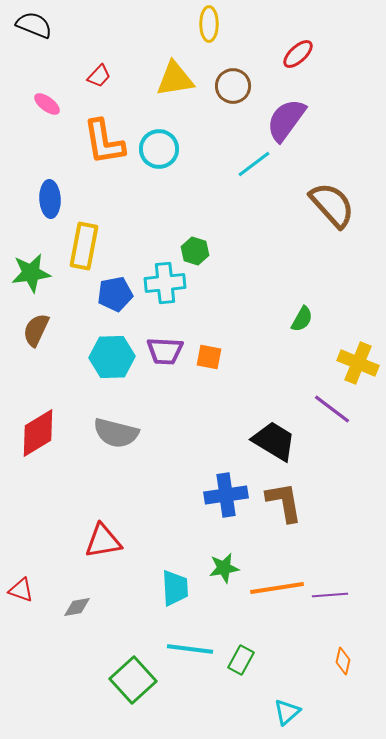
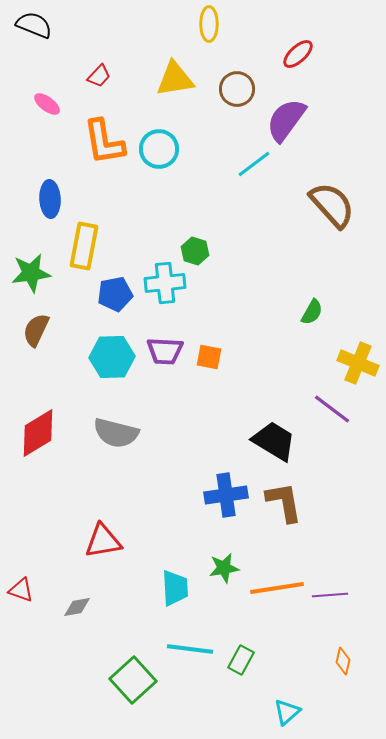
brown circle at (233, 86): moved 4 px right, 3 px down
green semicircle at (302, 319): moved 10 px right, 7 px up
